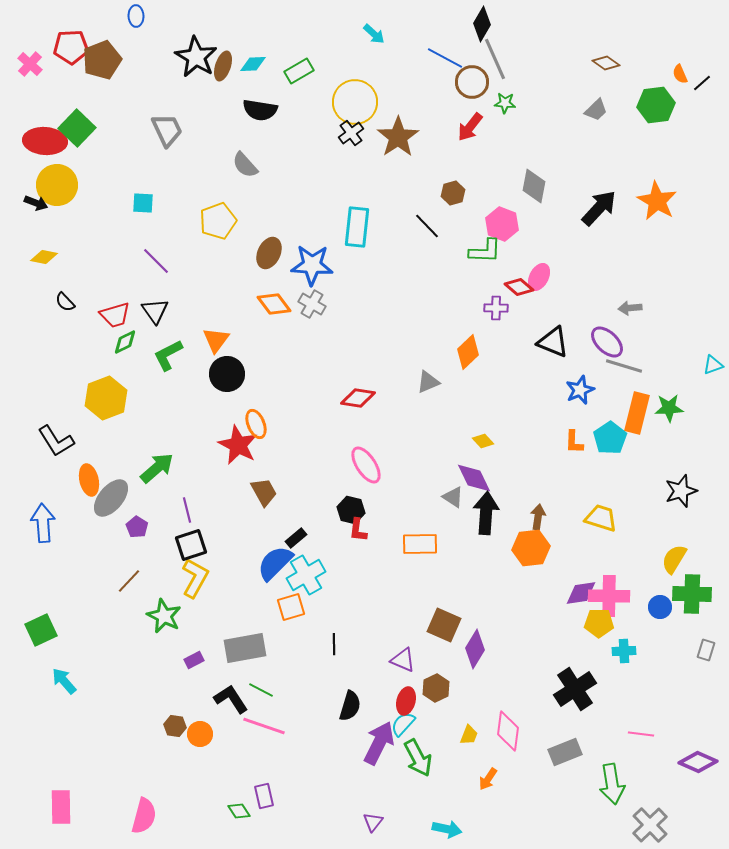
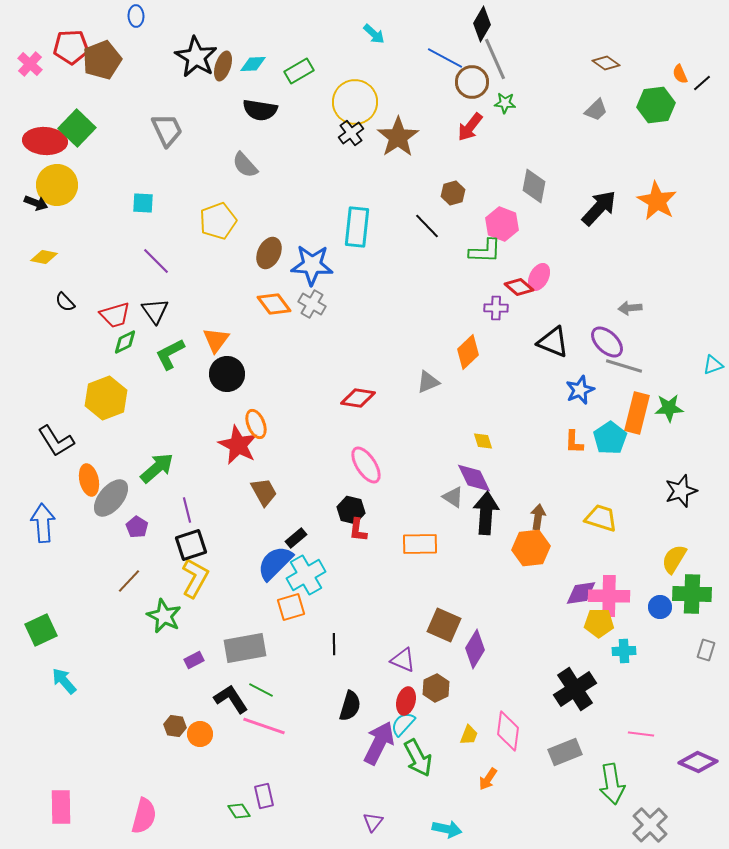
green L-shape at (168, 355): moved 2 px right, 1 px up
yellow diamond at (483, 441): rotated 25 degrees clockwise
